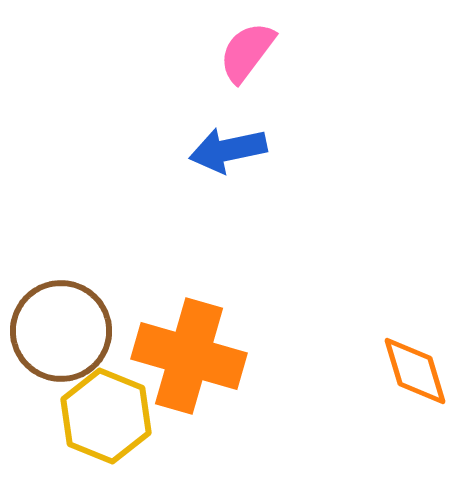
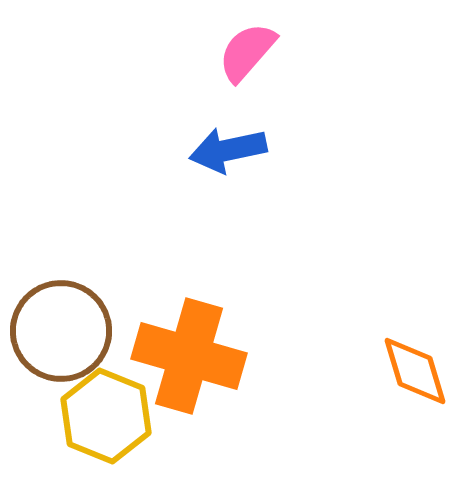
pink semicircle: rotated 4 degrees clockwise
